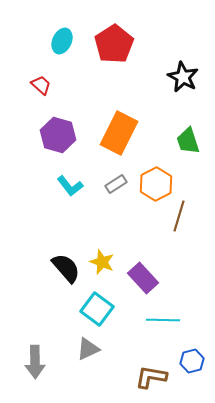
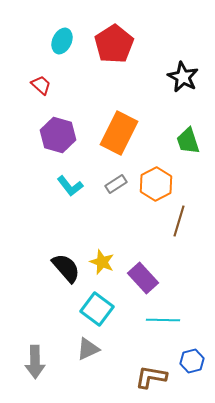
brown line: moved 5 px down
